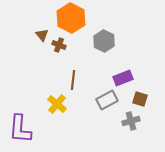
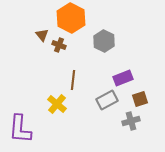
brown square: rotated 35 degrees counterclockwise
